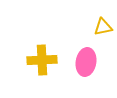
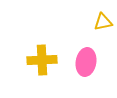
yellow triangle: moved 5 px up
